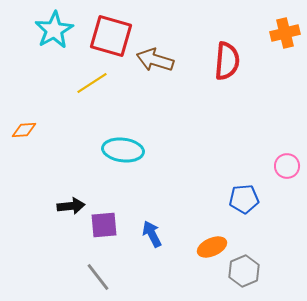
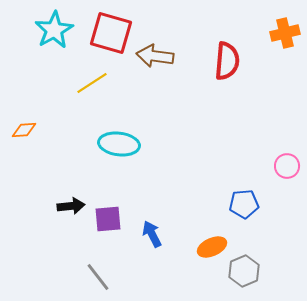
red square: moved 3 px up
brown arrow: moved 4 px up; rotated 9 degrees counterclockwise
cyan ellipse: moved 4 px left, 6 px up
blue pentagon: moved 5 px down
purple square: moved 4 px right, 6 px up
